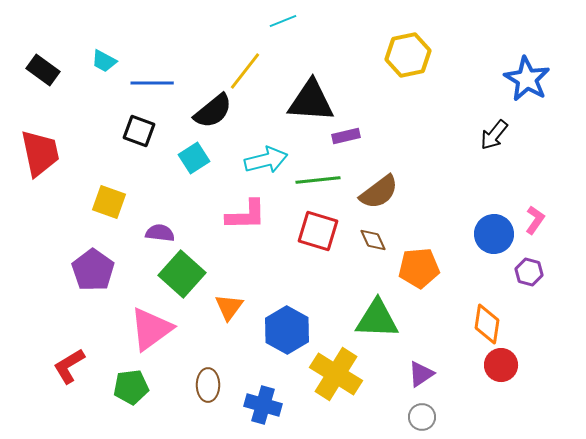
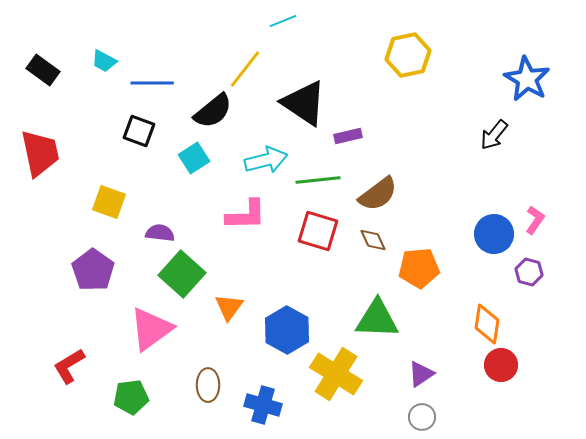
yellow line at (245, 71): moved 2 px up
black triangle at (311, 101): moved 7 px left, 2 px down; rotated 30 degrees clockwise
purple rectangle at (346, 136): moved 2 px right
brown semicircle at (379, 192): moved 1 px left, 2 px down
green pentagon at (131, 387): moved 10 px down
